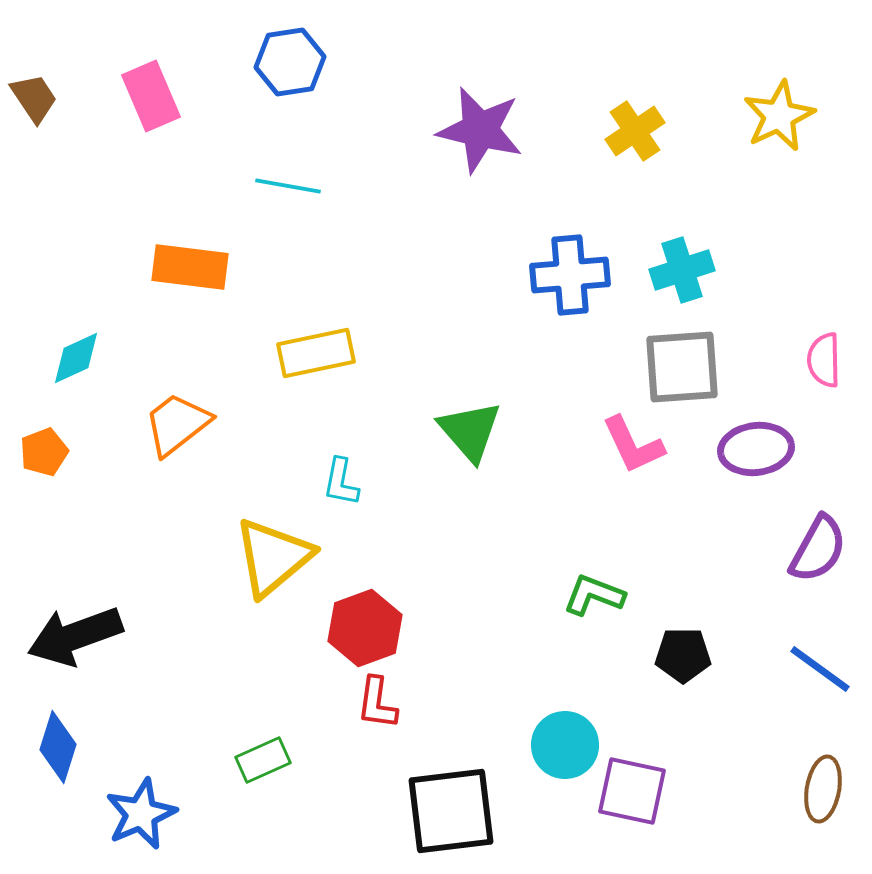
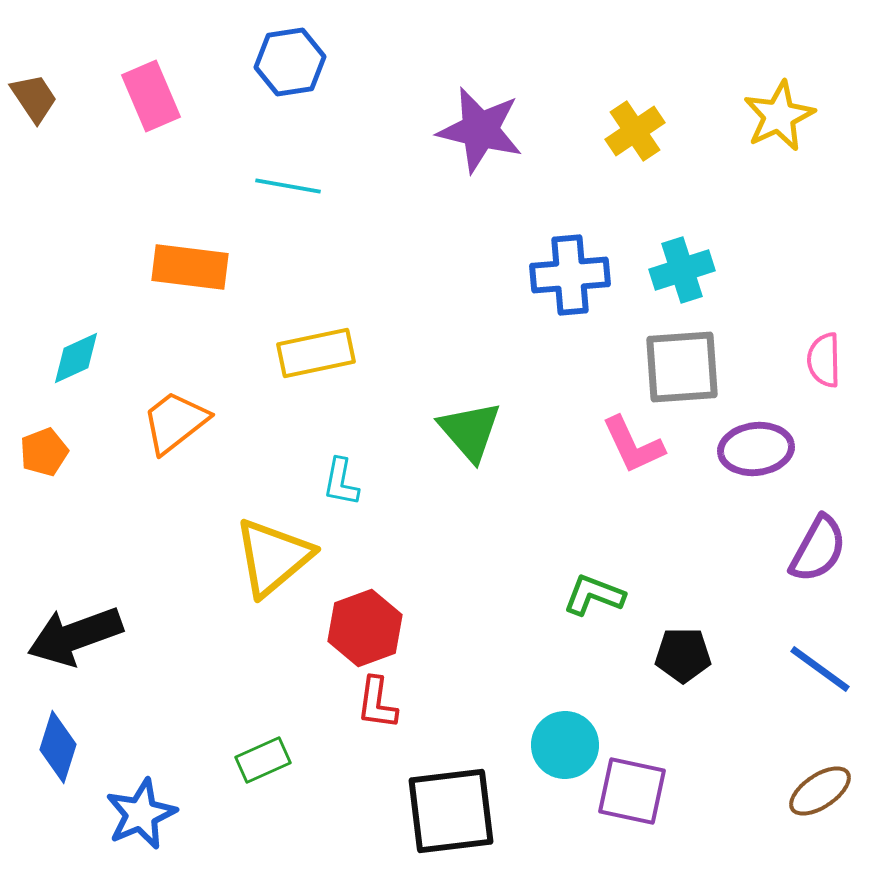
orange trapezoid: moved 2 px left, 2 px up
brown ellipse: moved 3 px left, 2 px down; rotated 46 degrees clockwise
